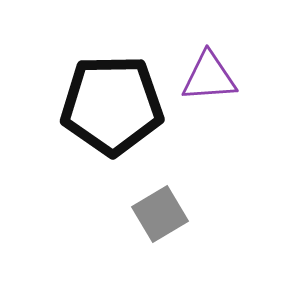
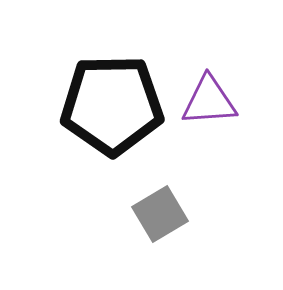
purple triangle: moved 24 px down
